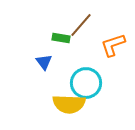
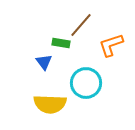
green rectangle: moved 5 px down
orange L-shape: moved 2 px left
yellow semicircle: moved 19 px left
